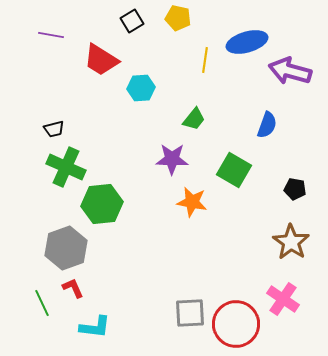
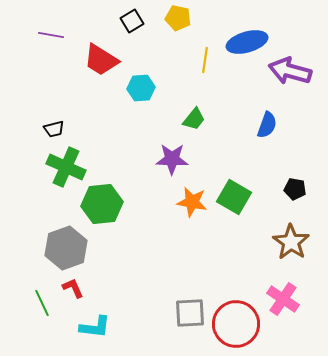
green square: moved 27 px down
